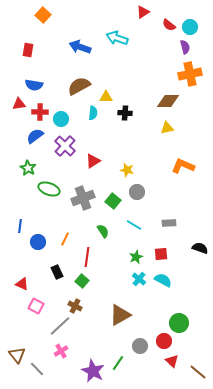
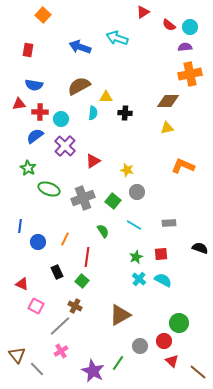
purple semicircle at (185, 47): rotated 80 degrees counterclockwise
